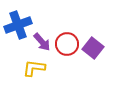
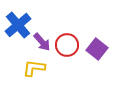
blue cross: rotated 20 degrees counterclockwise
red circle: moved 1 px down
purple square: moved 4 px right, 1 px down
